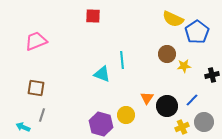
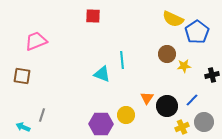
brown square: moved 14 px left, 12 px up
purple hexagon: rotated 15 degrees counterclockwise
